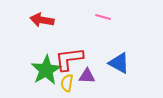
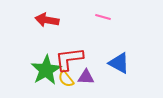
red arrow: moved 5 px right
purple triangle: moved 1 px left, 1 px down
yellow semicircle: moved 1 px left, 4 px up; rotated 48 degrees counterclockwise
